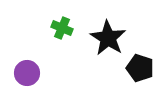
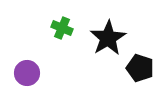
black star: rotated 9 degrees clockwise
